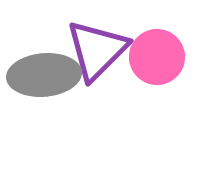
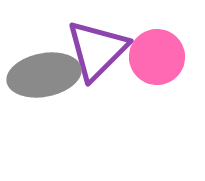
gray ellipse: rotated 6 degrees counterclockwise
